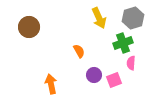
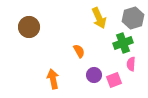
pink semicircle: moved 1 px down
orange arrow: moved 2 px right, 5 px up
